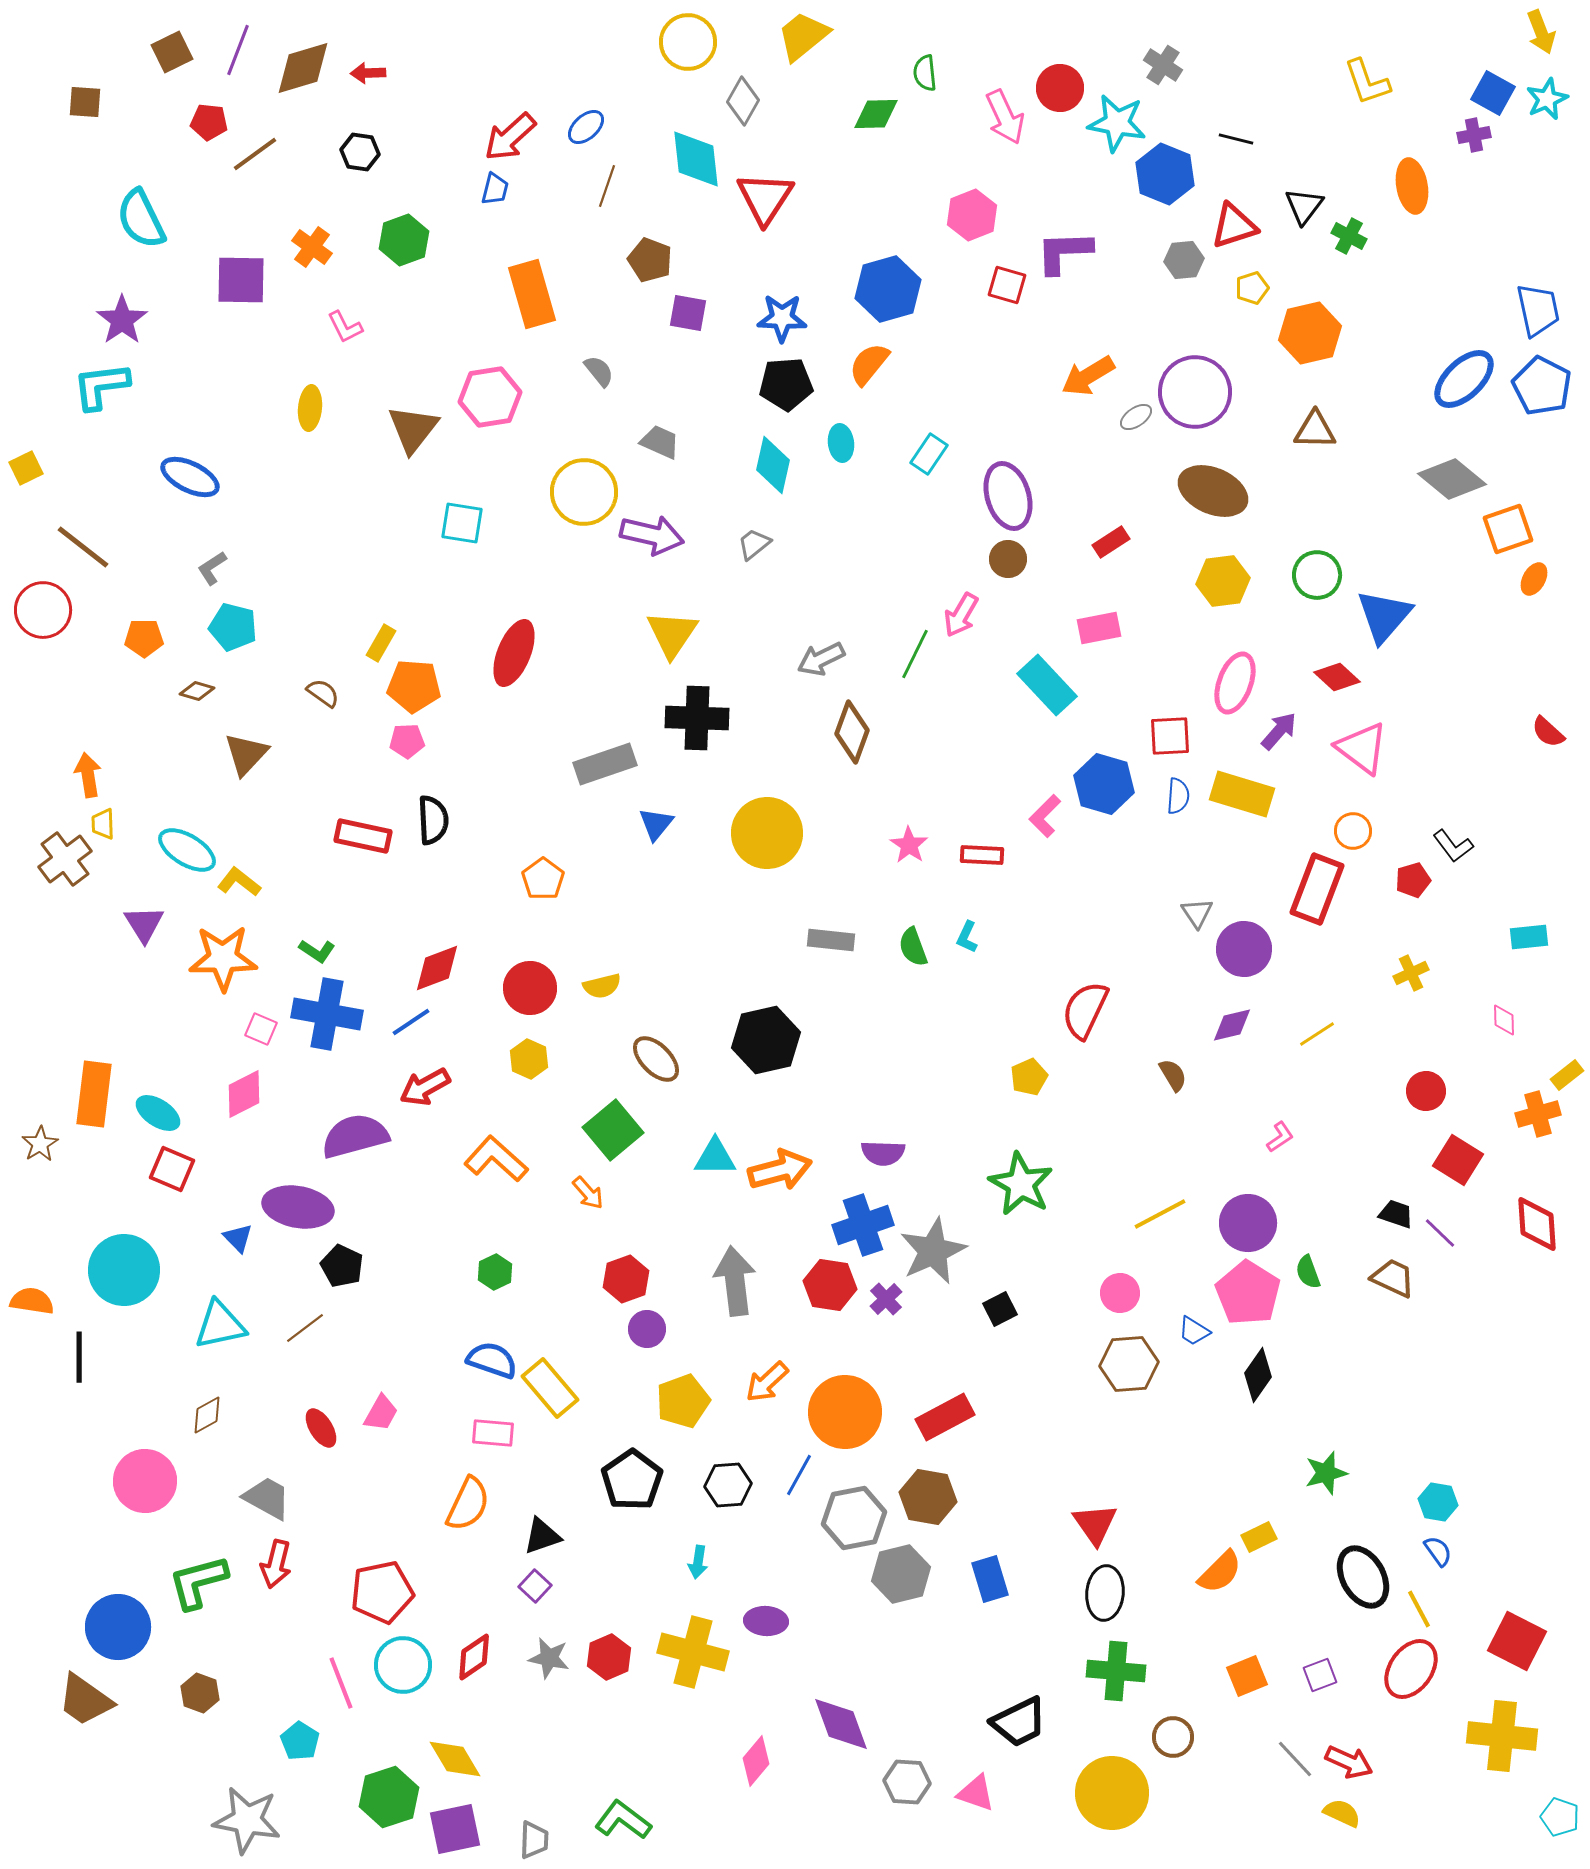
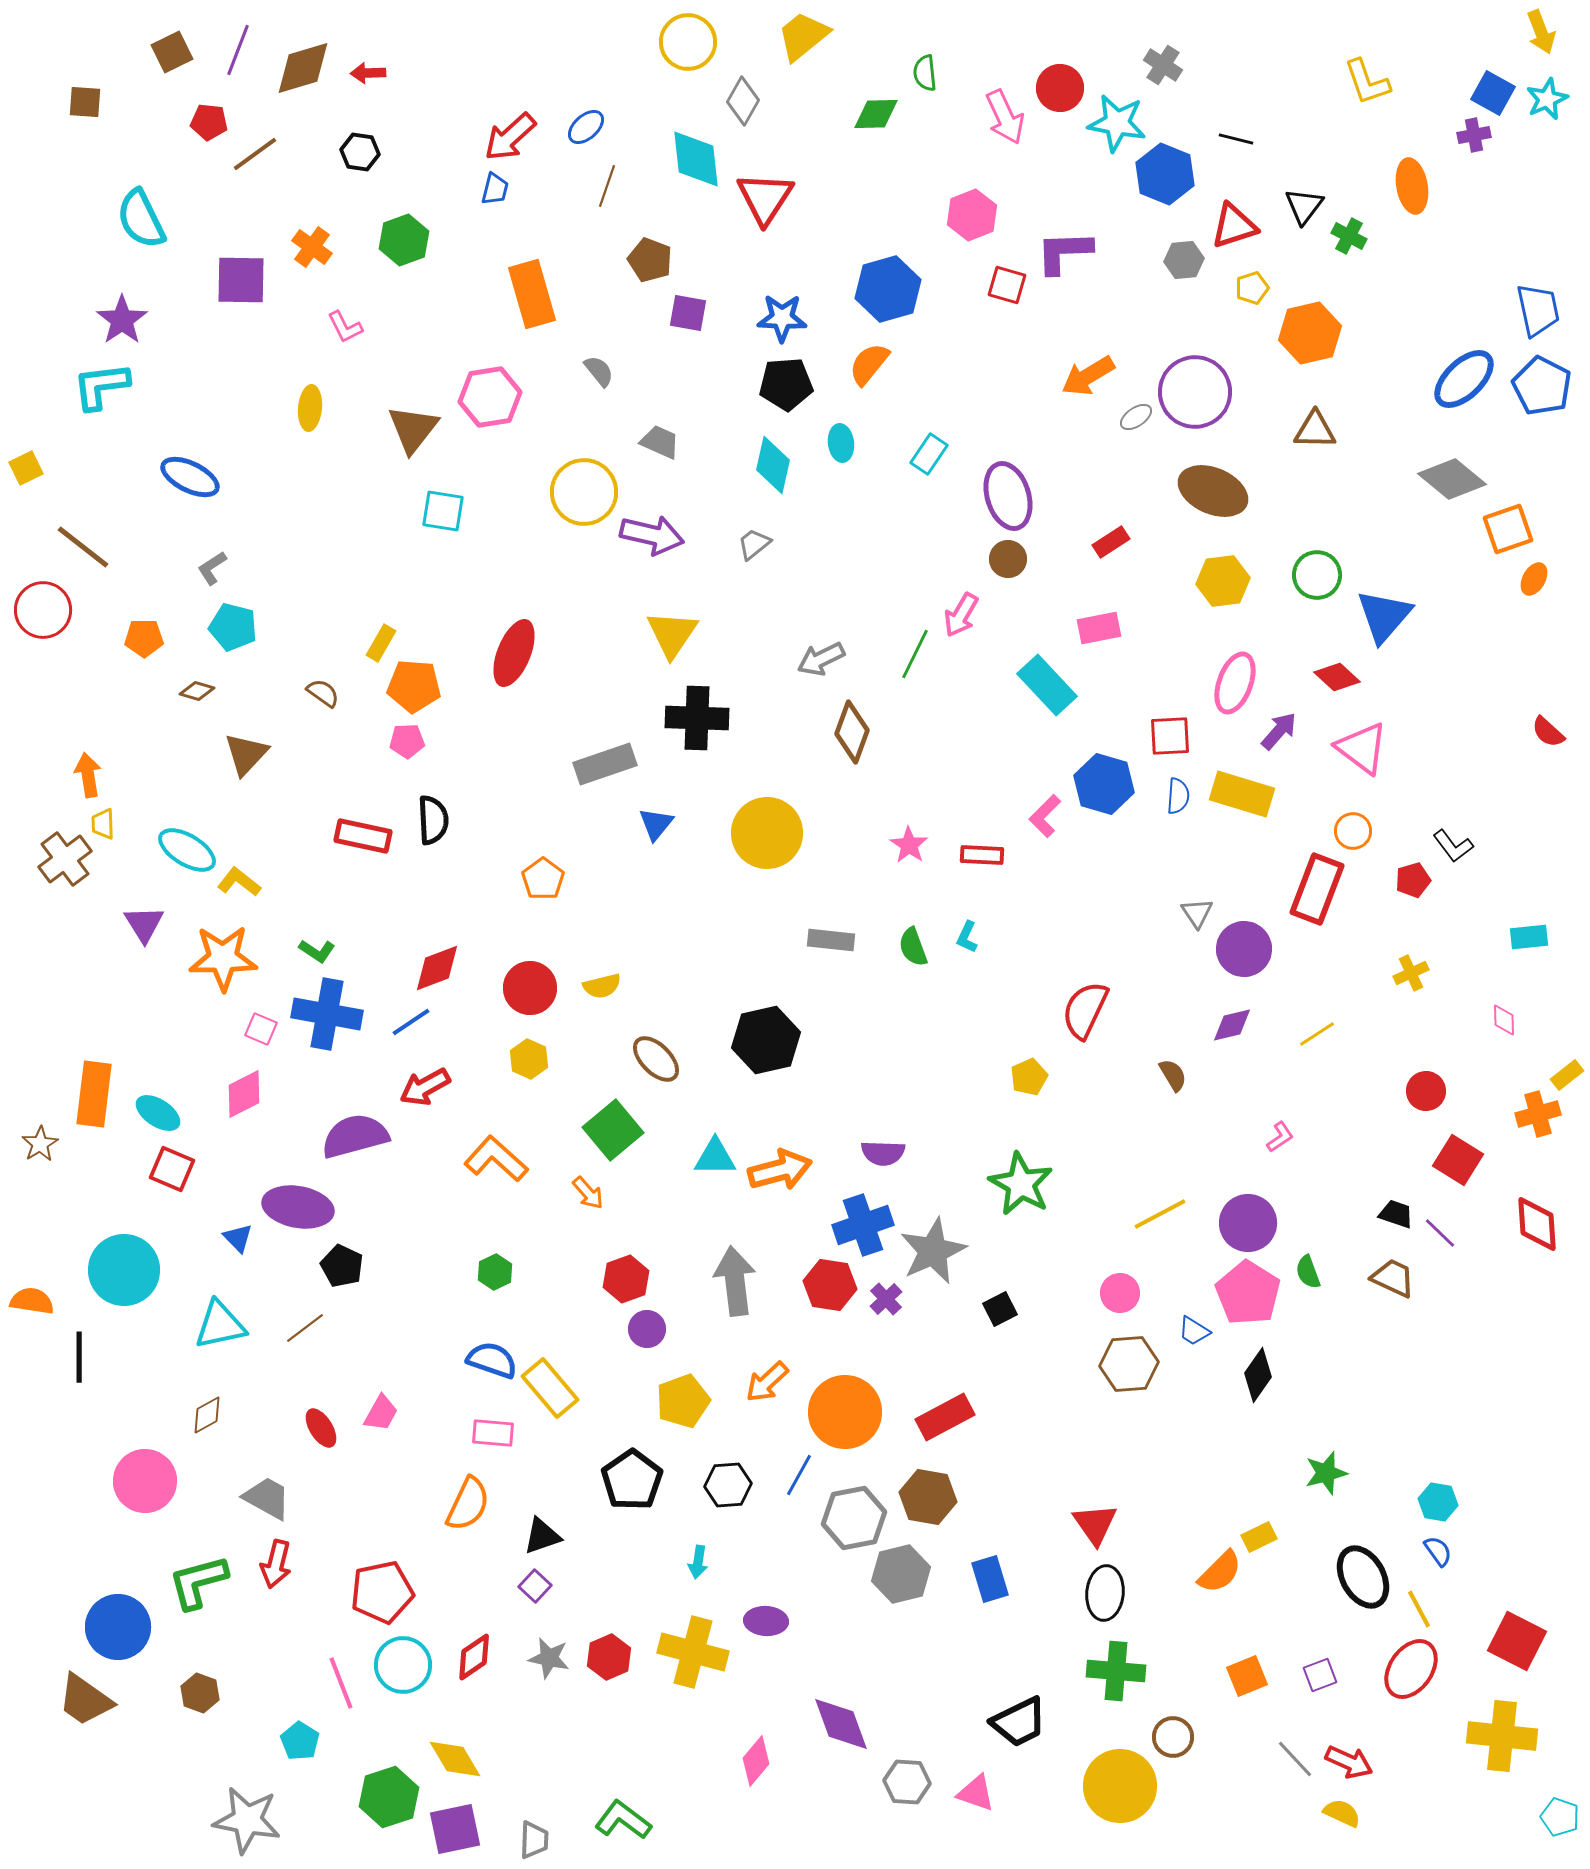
cyan square at (462, 523): moved 19 px left, 12 px up
yellow circle at (1112, 1793): moved 8 px right, 7 px up
